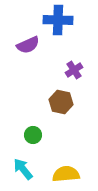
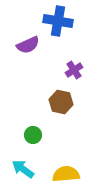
blue cross: moved 1 px down; rotated 8 degrees clockwise
cyan arrow: rotated 15 degrees counterclockwise
